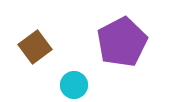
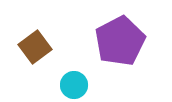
purple pentagon: moved 2 px left, 1 px up
